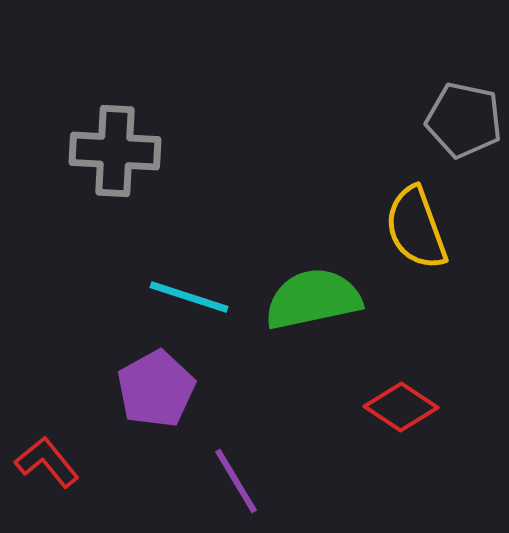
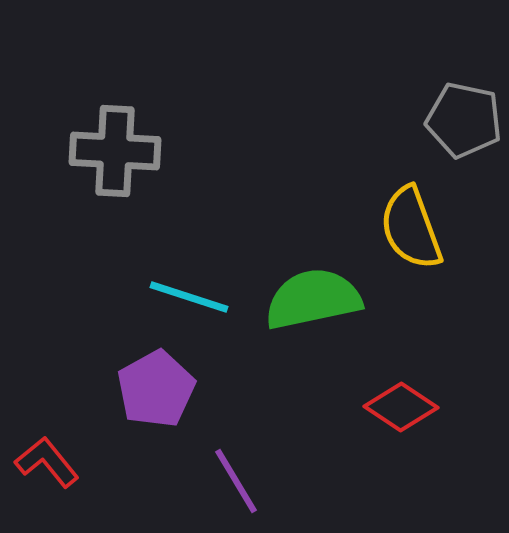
yellow semicircle: moved 5 px left
